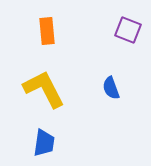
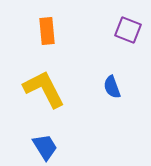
blue semicircle: moved 1 px right, 1 px up
blue trapezoid: moved 1 px right, 4 px down; rotated 40 degrees counterclockwise
